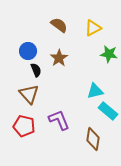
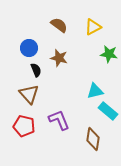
yellow triangle: moved 1 px up
blue circle: moved 1 px right, 3 px up
brown star: rotated 24 degrees counterclockwise
